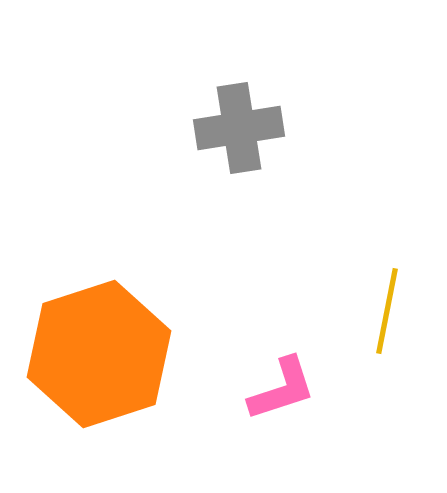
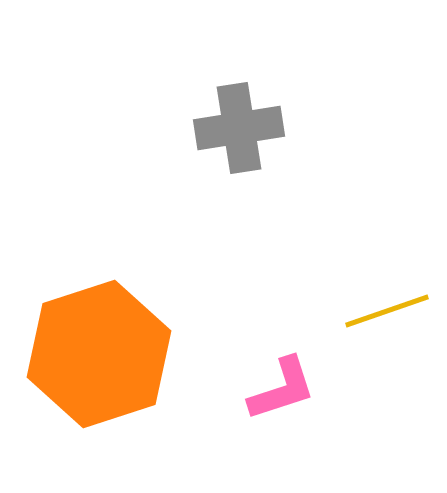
yellow line: rotated 60 degrees clockwise
